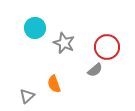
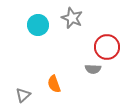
cyan circle: moved 3 px right, 3 px up
gray star: moved 8 px right, 25 px up
gray semicircle: moved 2 px left, 1 px up; rotated 42 degrees clockwise
gray triangle: moved 4 px left, 1 px up
